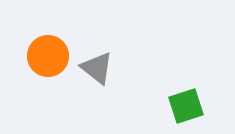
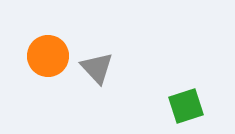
gray triangle: rotated 9 degrees clockwise
